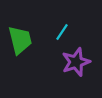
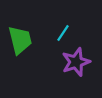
cyan line: moved 1 px right, 1 px down
